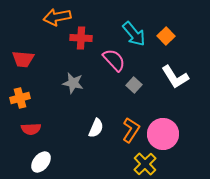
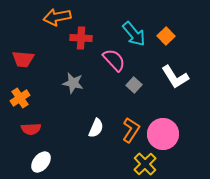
orange cross: rotated 18 degrees counterclockwise
